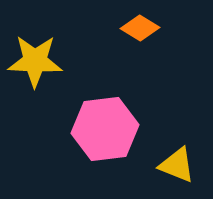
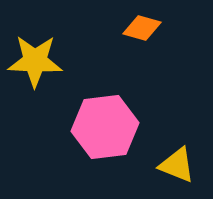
orange diamond: moved 2 px right; rotated 15 degrees counterclockwise
pink hexagon: moved 2 px up
